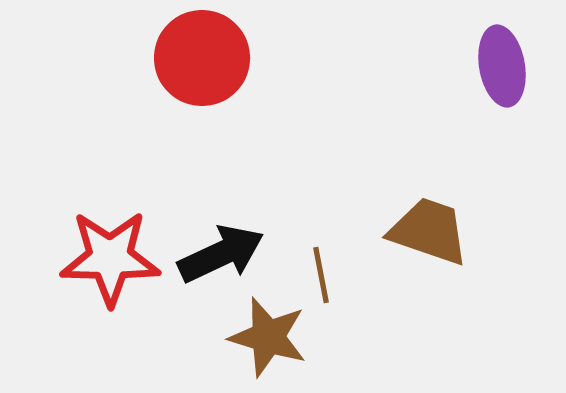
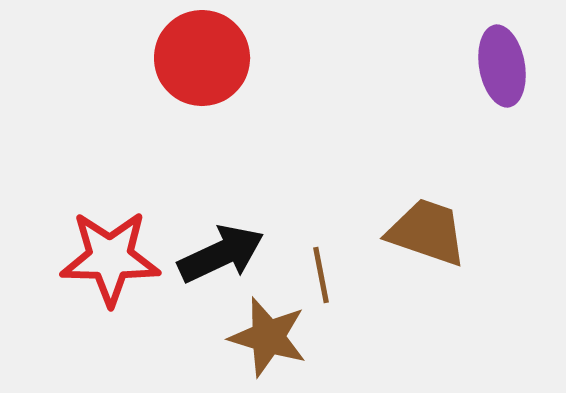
brown trapezoid: moved 2 px left, 1 px down
